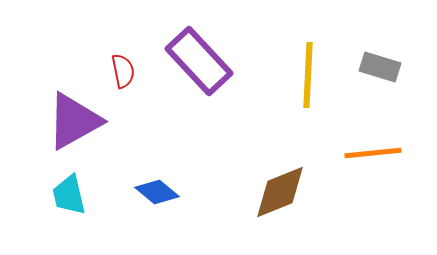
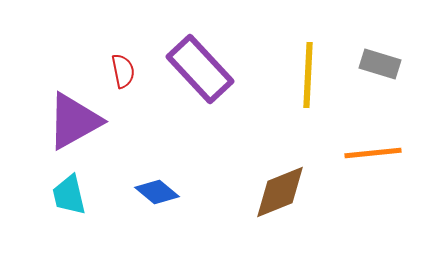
purple rectangle: moved 1 px right, 8 px down
gray rectangle: moved 3 px up
